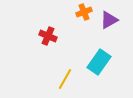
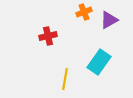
red cross: rotated 36 degrees counterclockwise
yellow line: rotated 20 degrees counterclockwise
